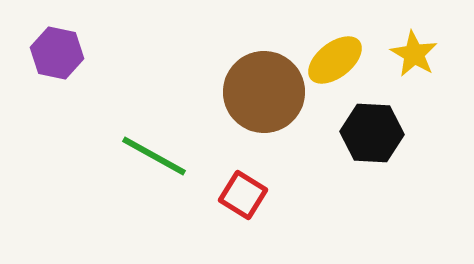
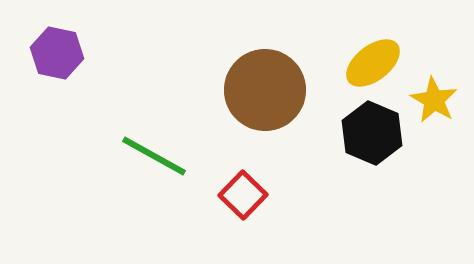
yellow star: moved 20 px right, 46 px down
yellow ellipse: moved 38 px right, 3 px down
brown circle: moved 1 px right, 2 px up
black hexagon: rotated 20 degrees clockwise
red square: rotated 12 degrees clockwise
